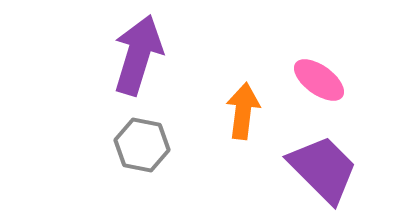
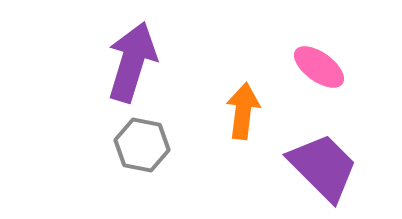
purple arrow: moved 6 px left, 7 px down
pink ellipse: moved 13 px up
purple trapezoid: moved 2 px up
